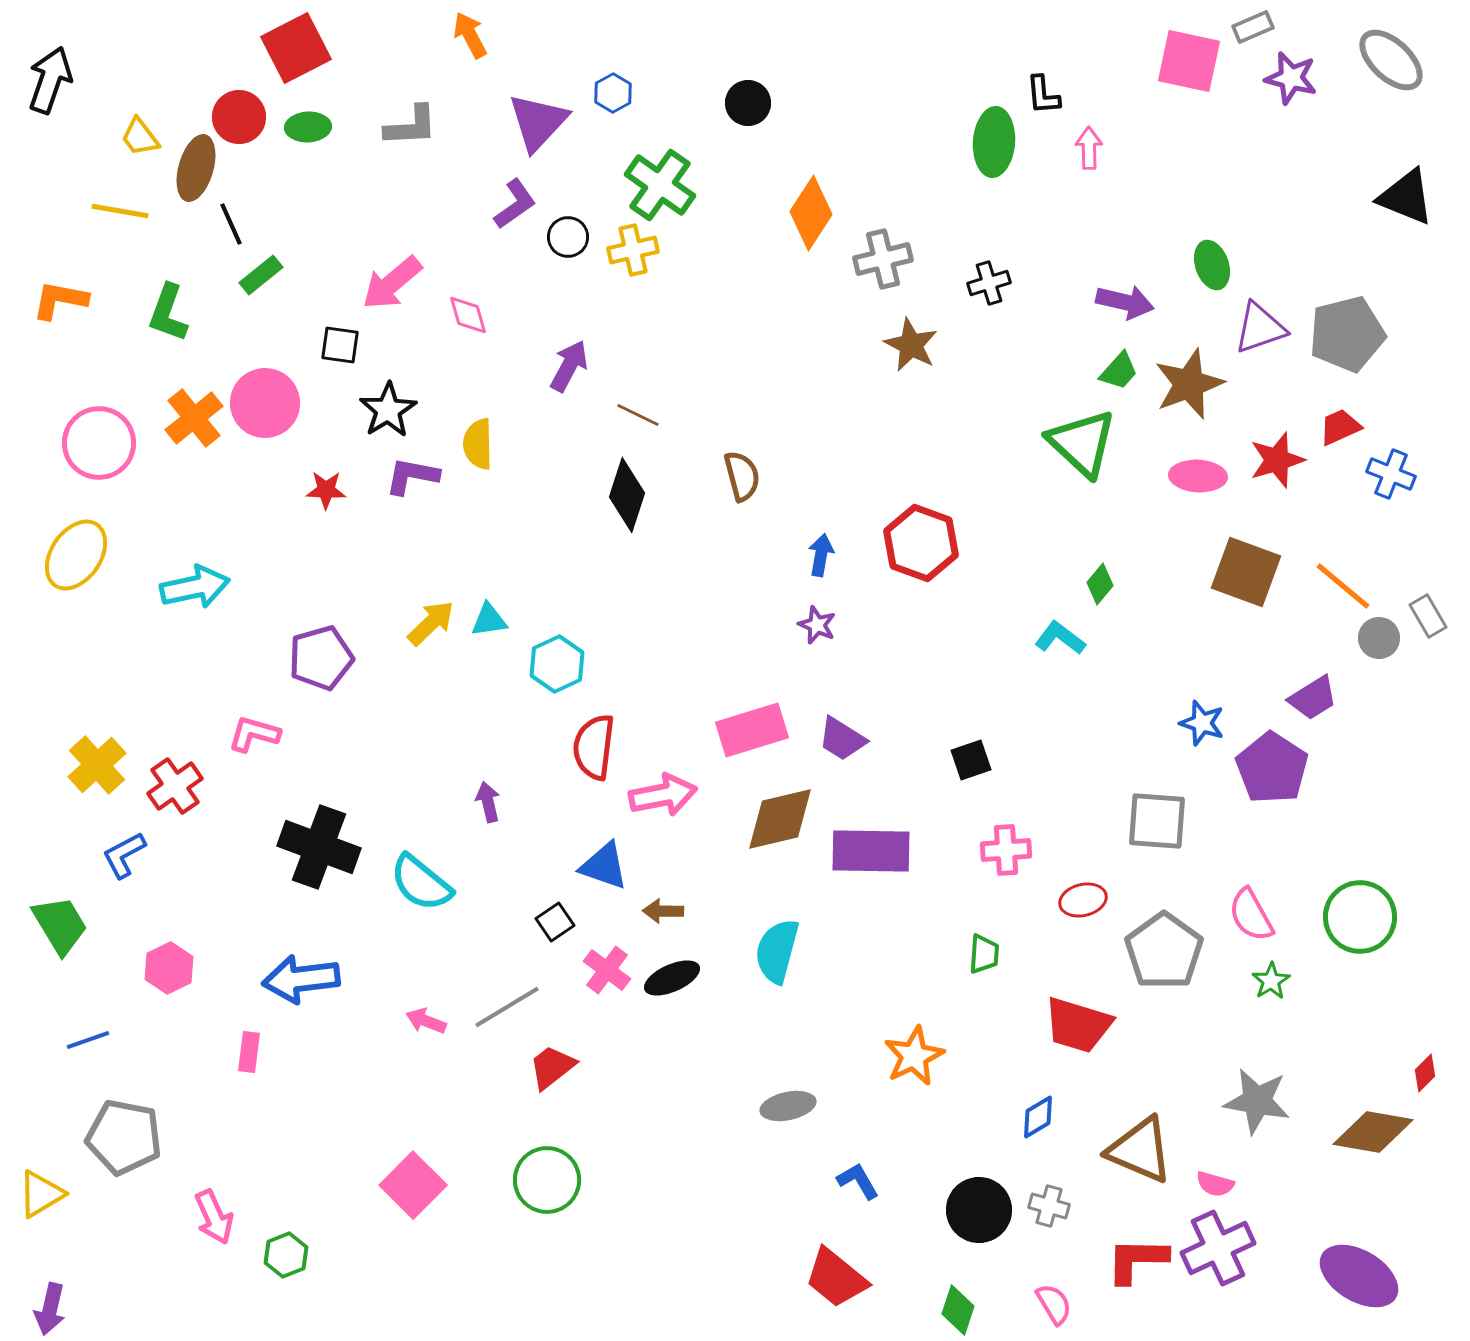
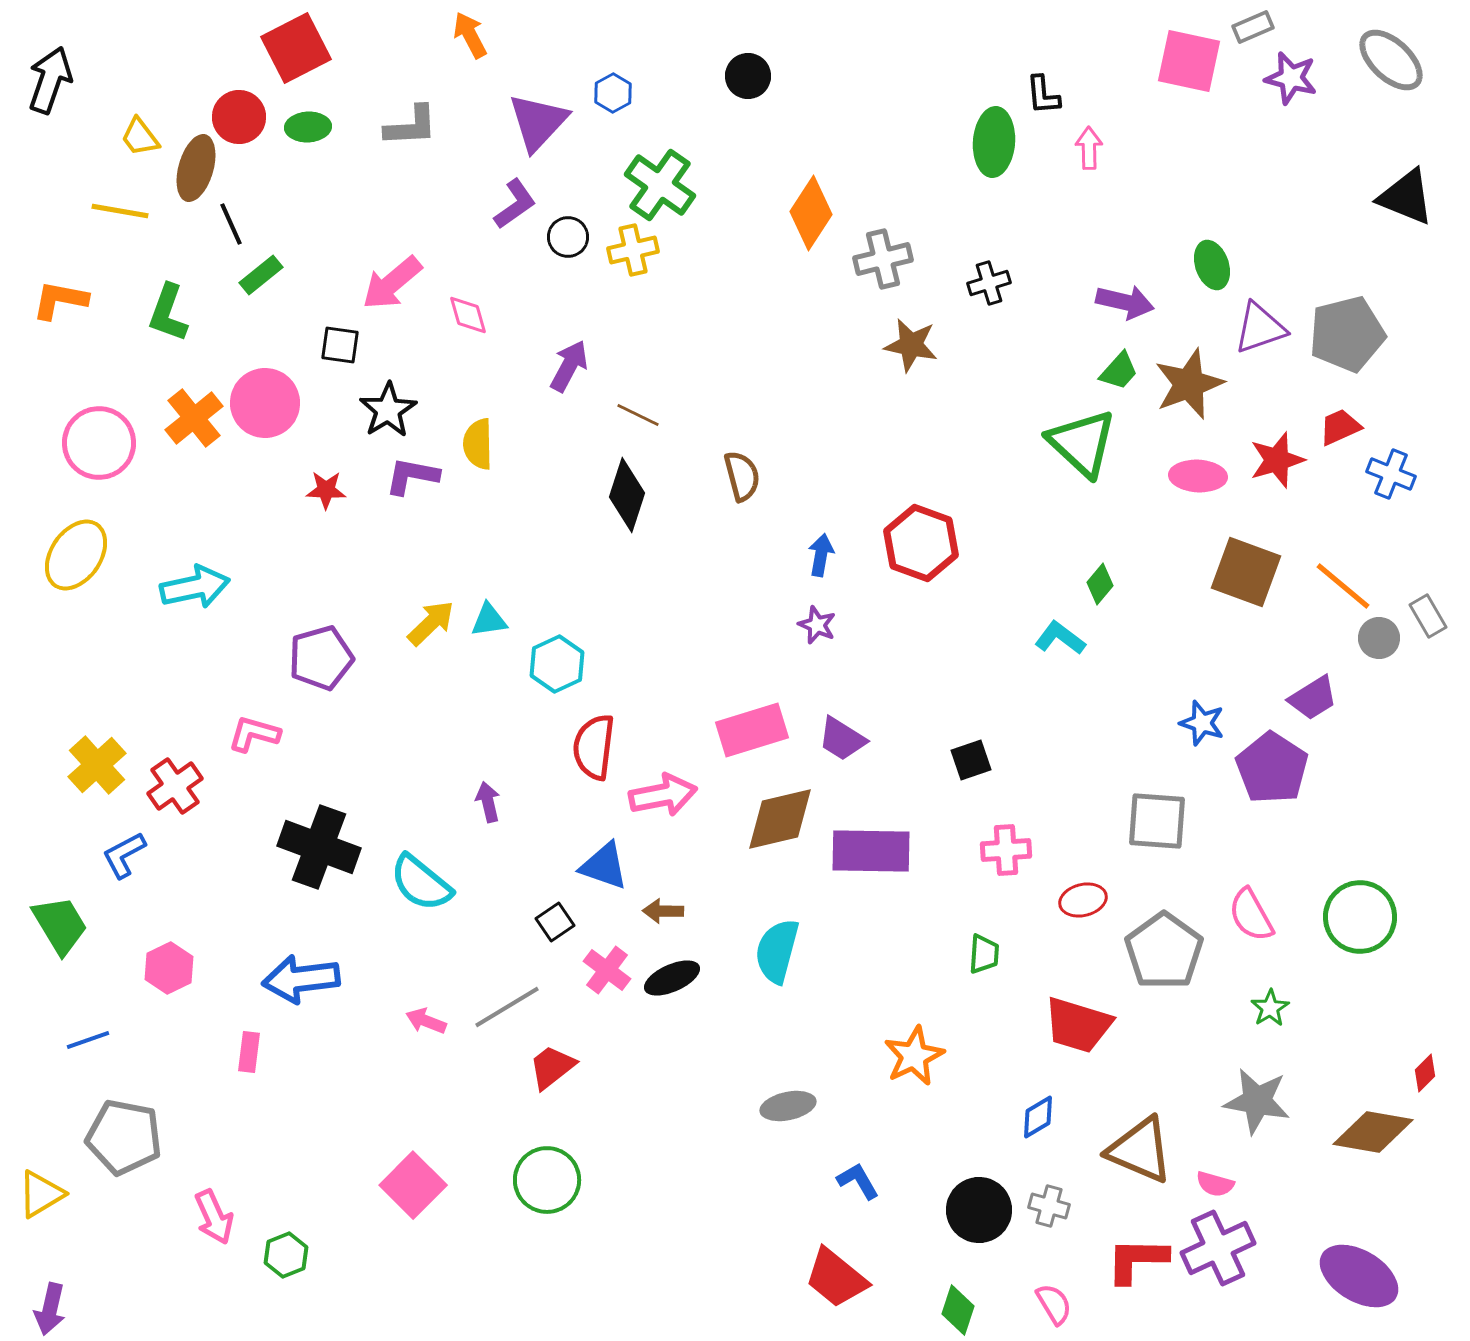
black circle at (748, 103): moved 27 px up
brown star at (911, 345): rotated 16 degrees counterclockwise
green star at (1271, 981): moved 1 px left, 27 px down
